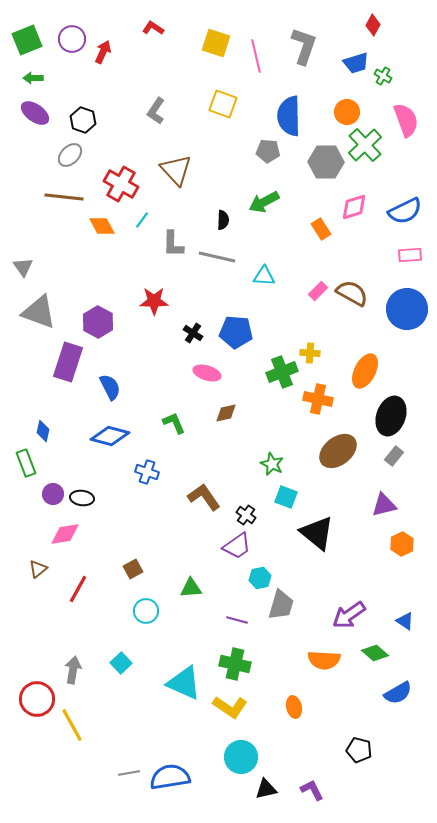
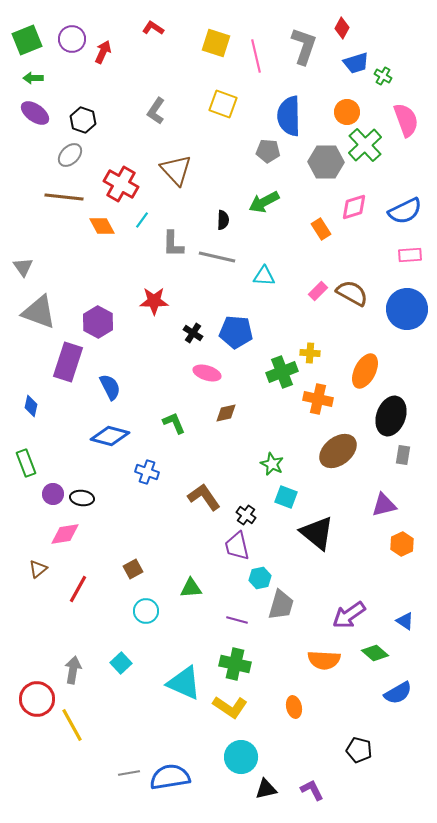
red diamond at (373, 25): moved 31 px left, 3 px down
blue diamond at (43, 431): moved 12 px left, 25 px up
gray rectangle at (394, 456): moved 9 px right, 1 px up; rotated 30 degrees counterclockwise
purple trapezoid at (237, 546): rotated 112 degrees clockwise
